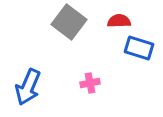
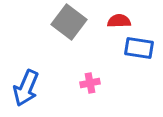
blue rectangle: rotated 8 degrees counterclockwise
blue arrow: moved 2 px left, 1 px down
